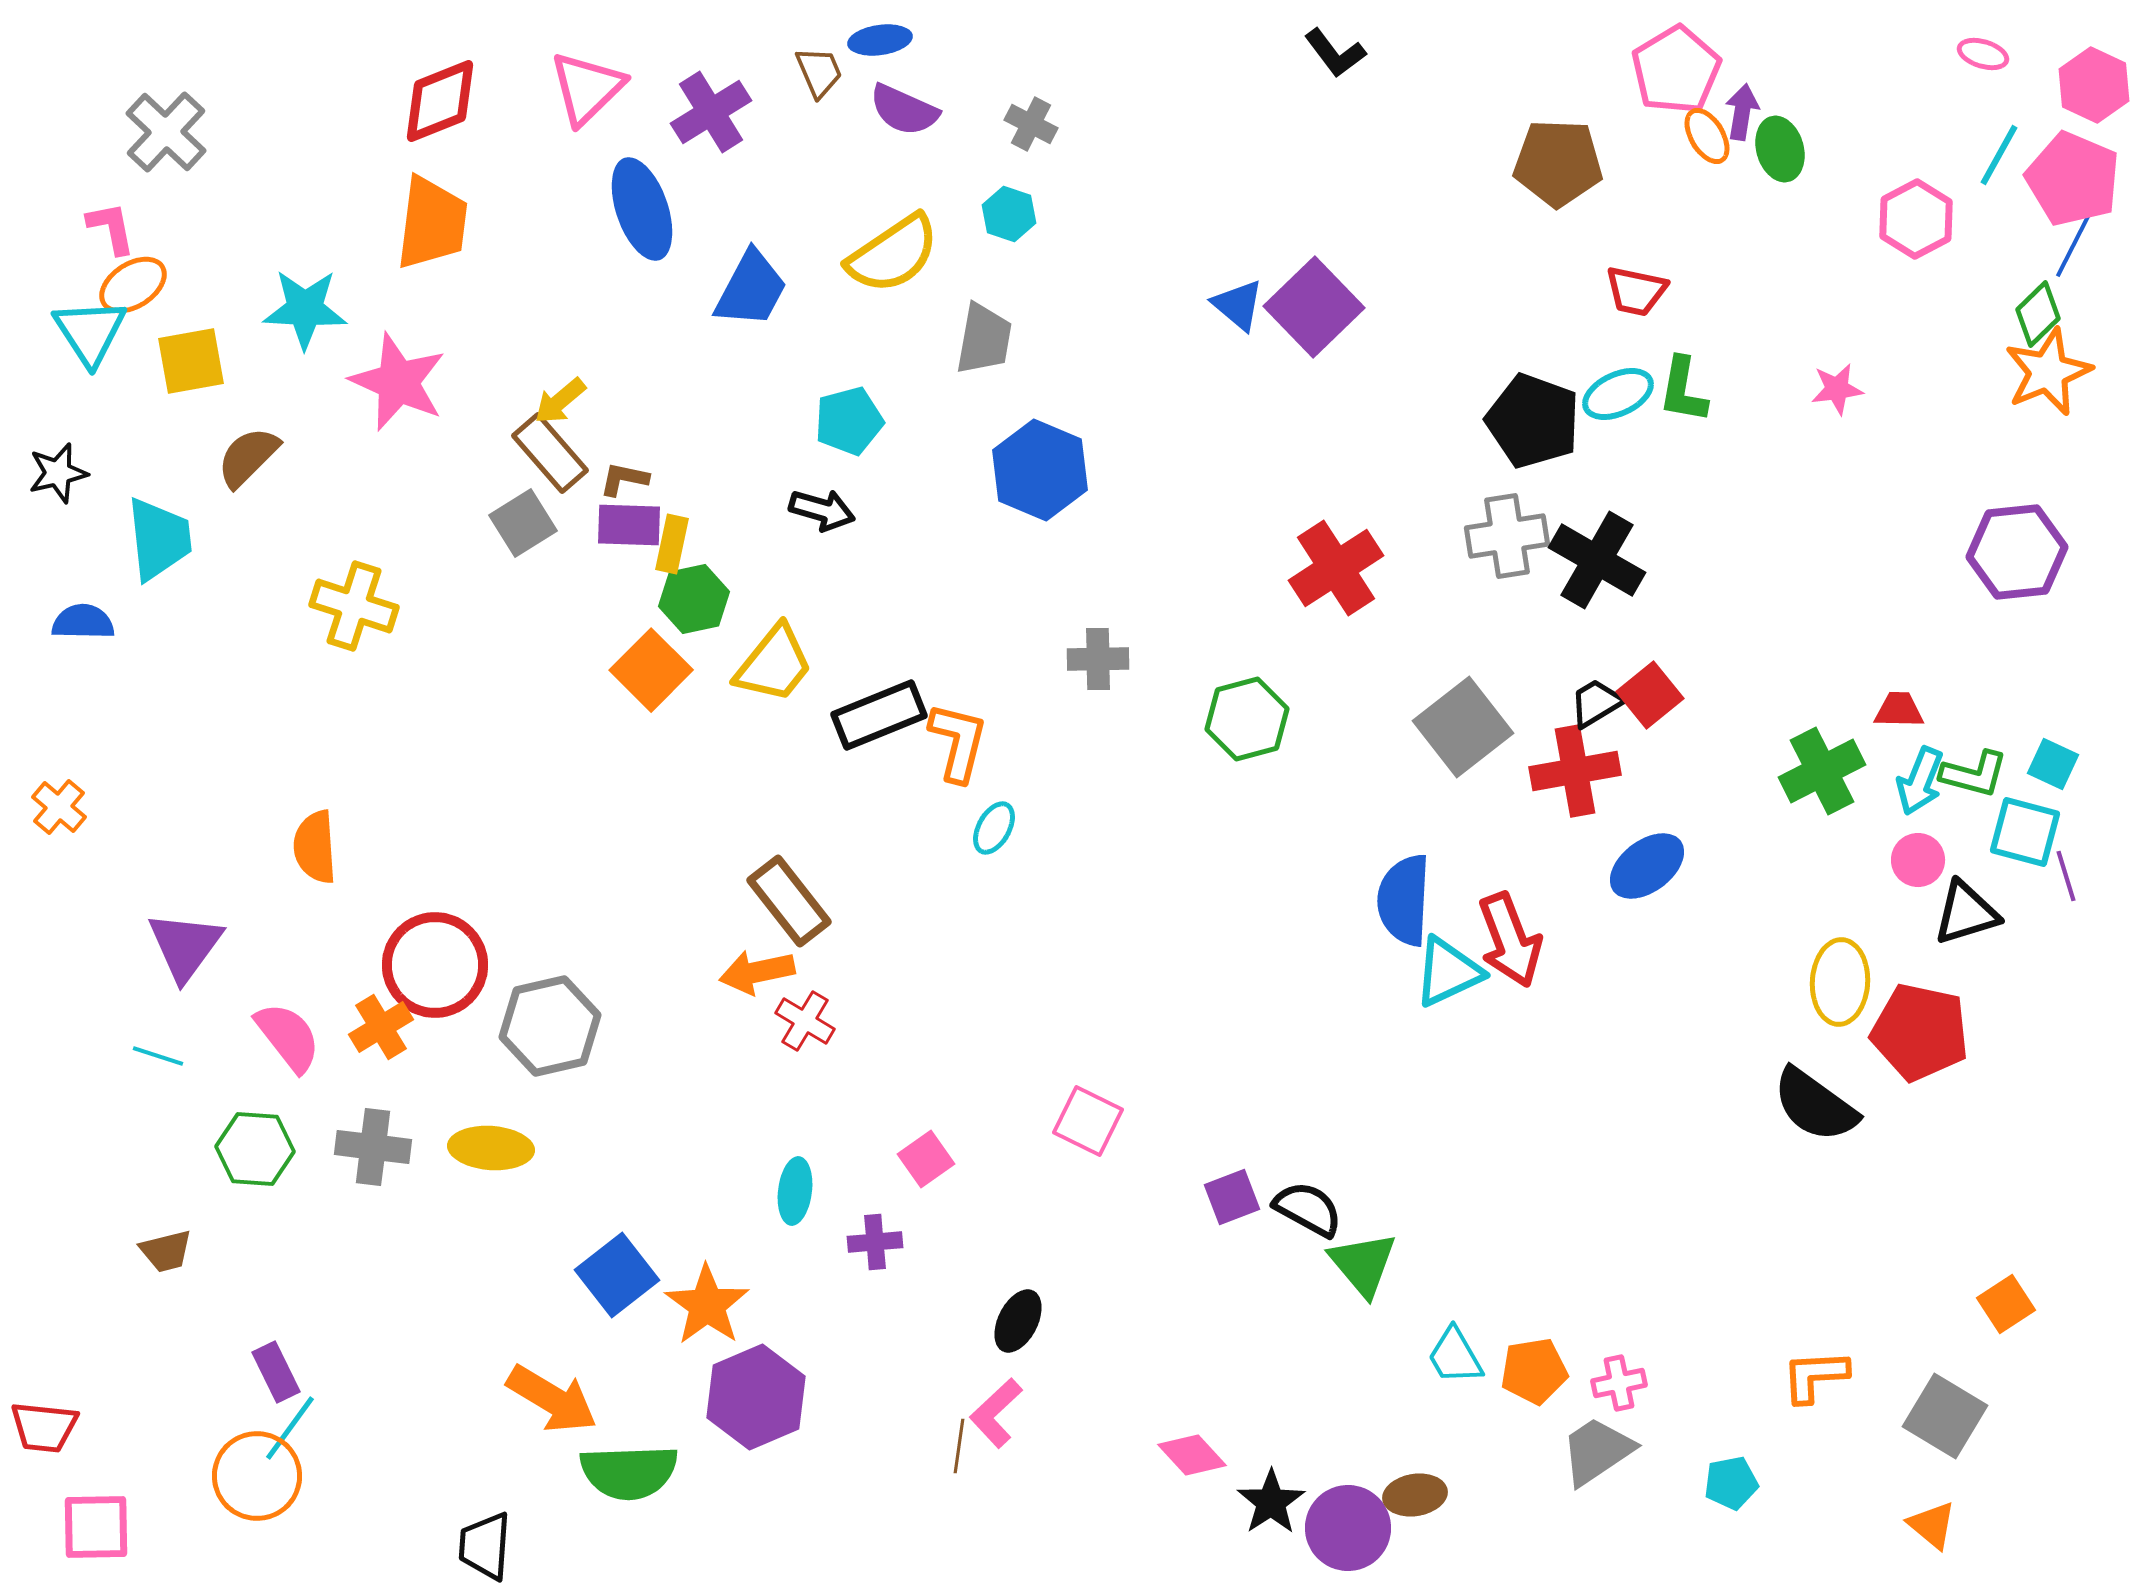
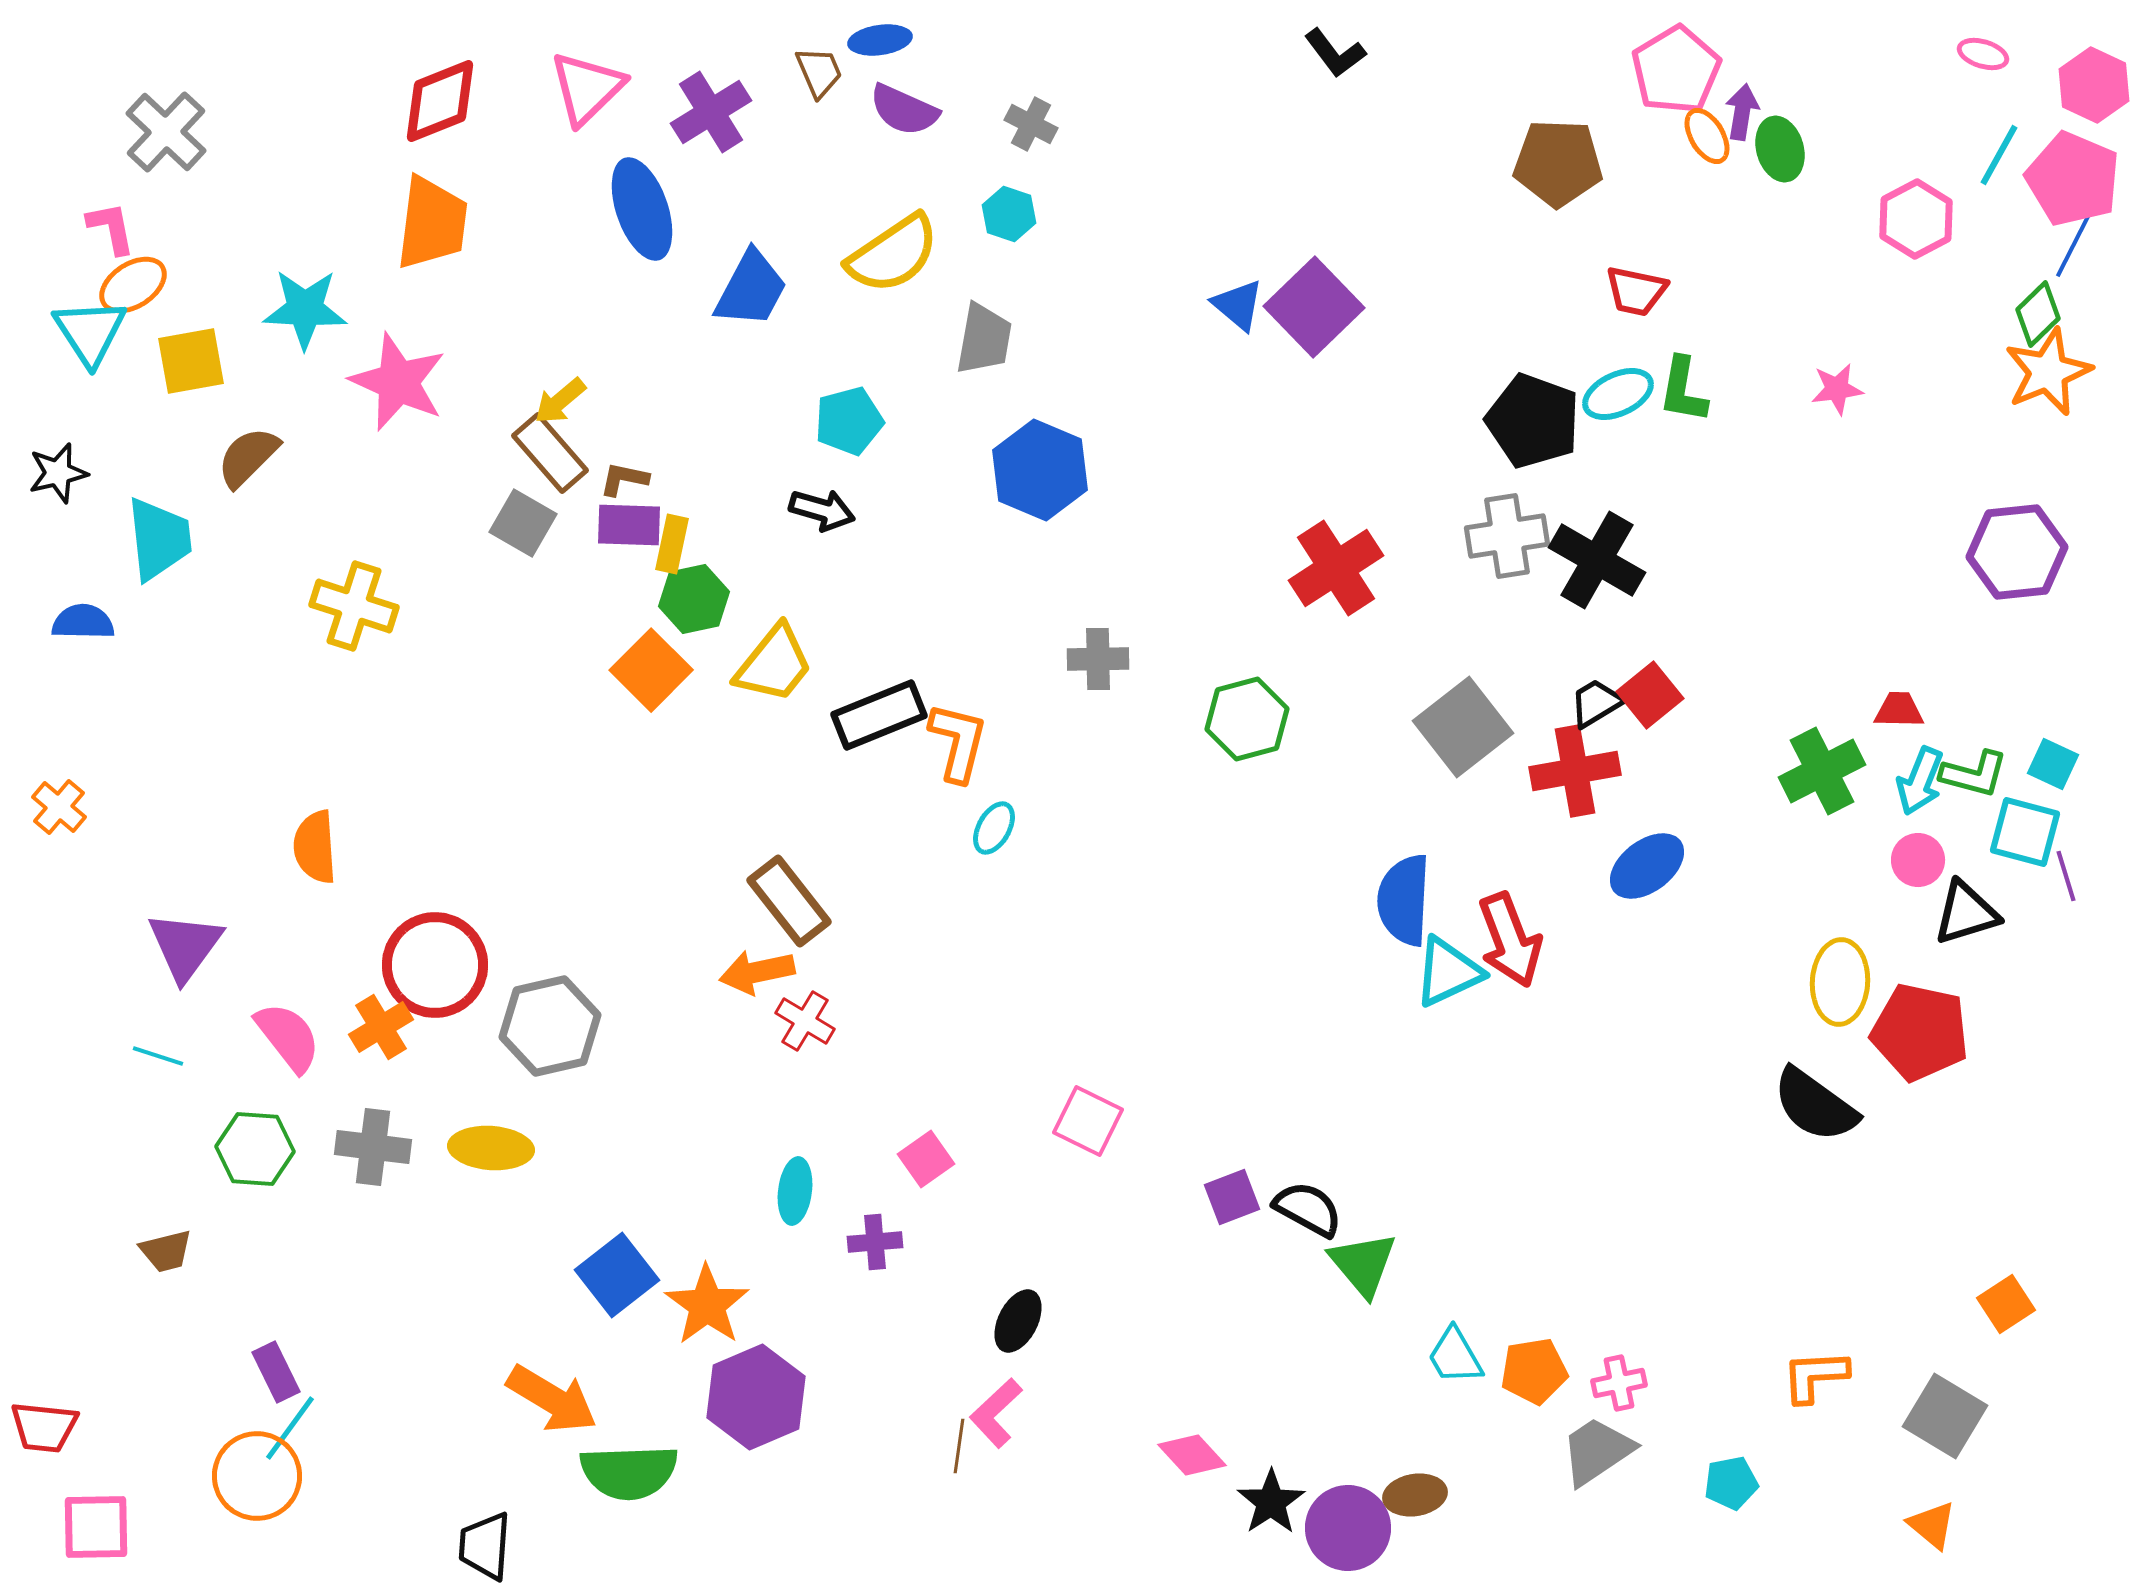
gray square at (523, 523): rotated 28 degrees counterclockwise
